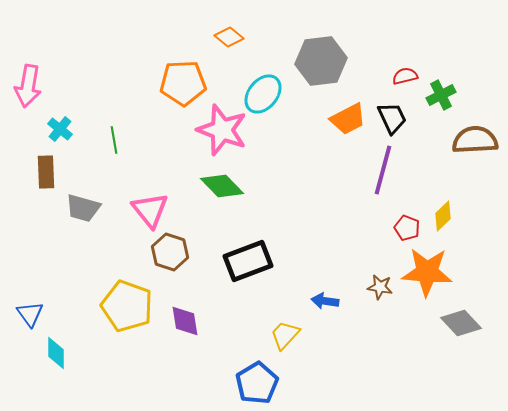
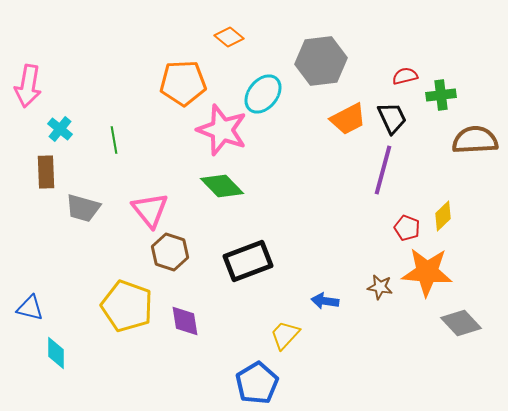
green cross: rotated 20 degrees clockwise
blue triangle: moved 6 px up; rotated 40 degrees counterclockwise
